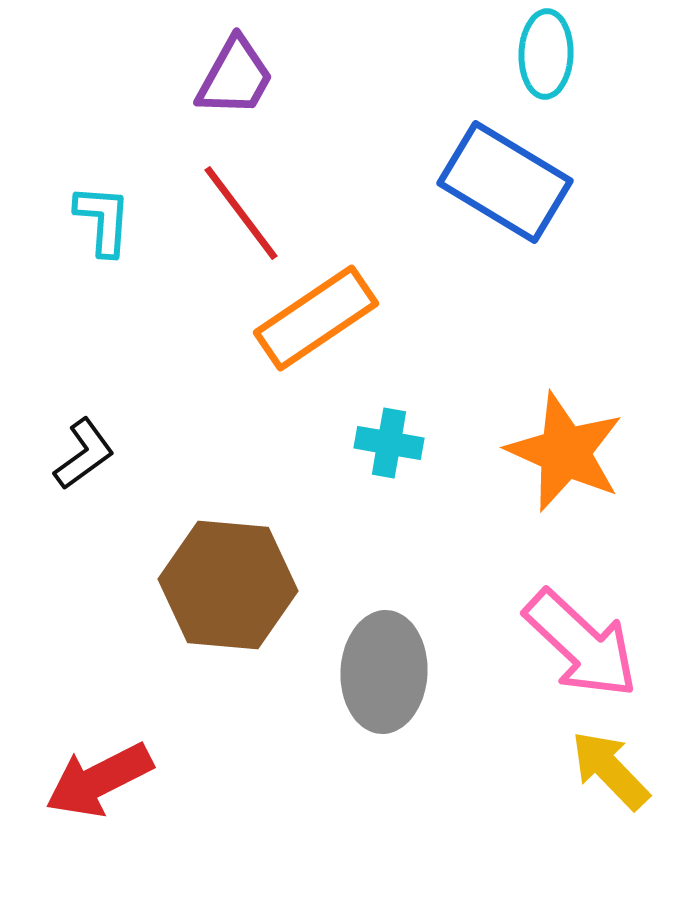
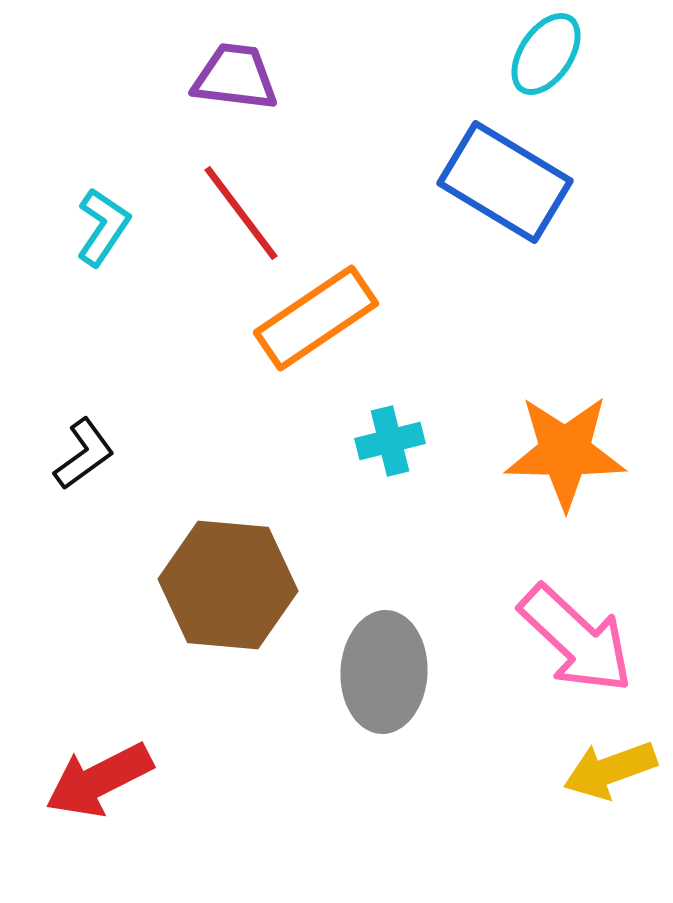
cyan ellipse: rotated 32 degrees clockwise
purple trapezoid: rotated 112 degrees counterclockwise
cyan L-shape: moved 7 px down; rotated 30 degrees clockwise
cyan cross: moved 1 px right, 2 px up; rotated 24 degrees counterclockwise
orange star: rotated 23 degrees counterclockwise
pink arrow: moved 5 px left, 5 px up
yellow arrow: rotated 66 degrees counterclockwise
